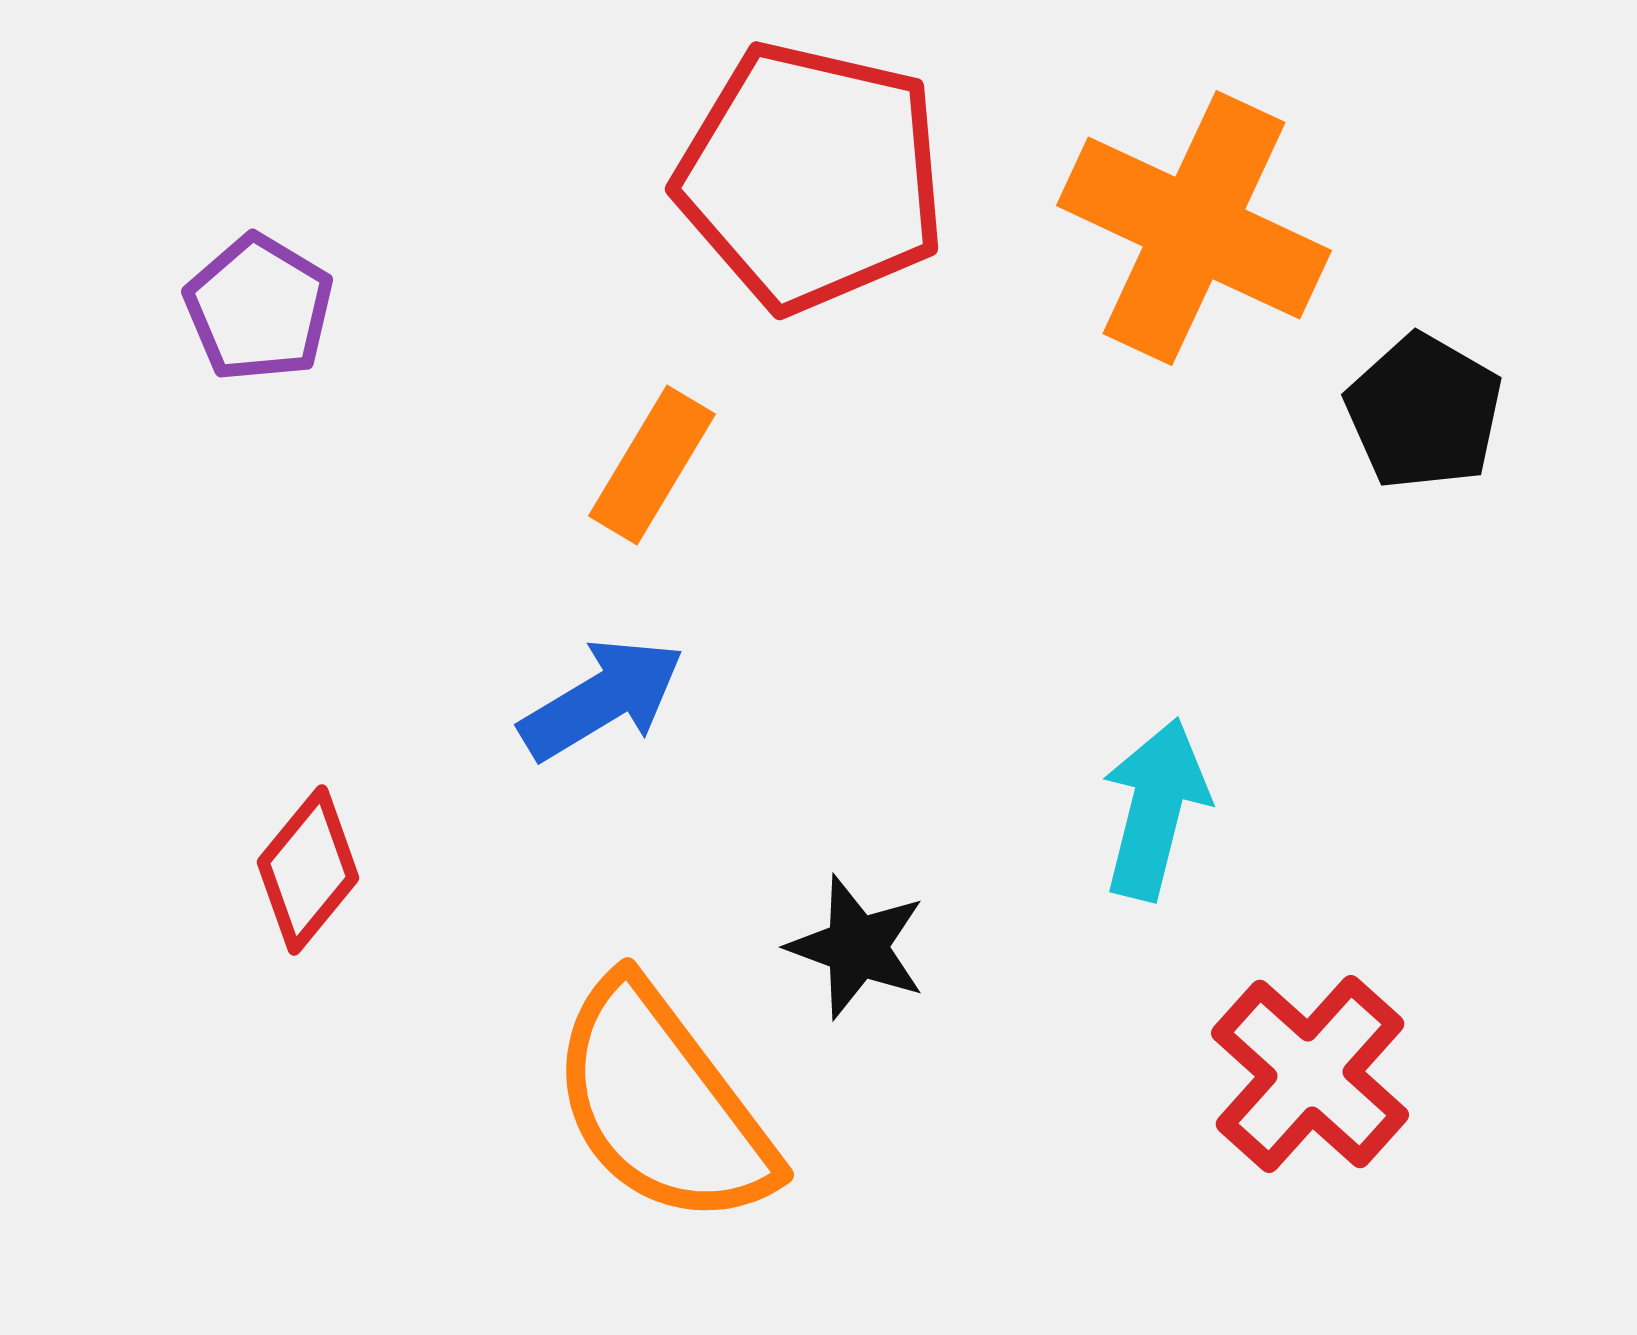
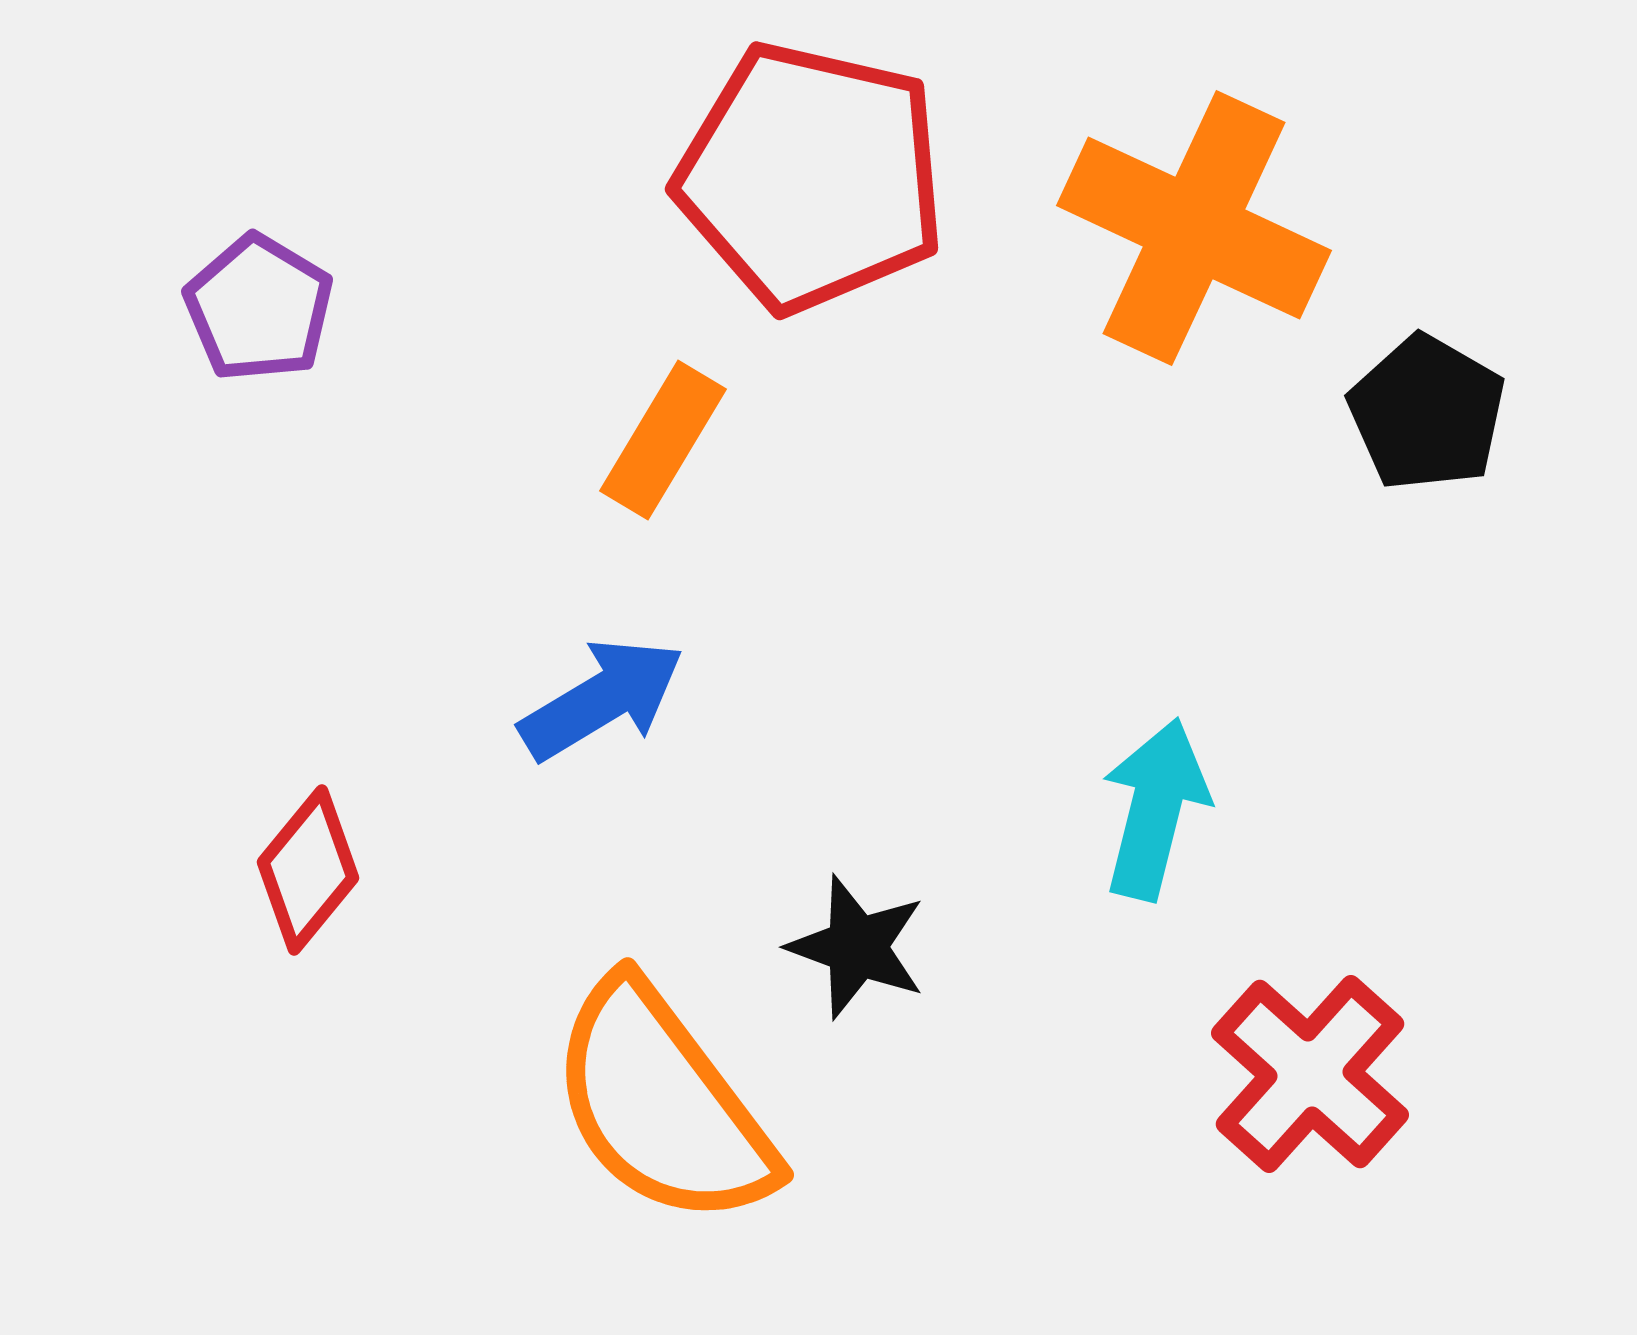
black pentagon: moved 3 px right, 1 px down
orange rectangle: moved 11 px right, 25 px up
